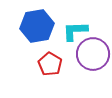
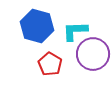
blue hexagon: rotated 24 degrees clockwise
